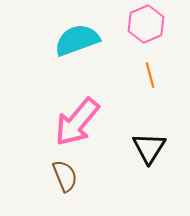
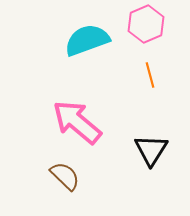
cyan semicircle: moved 10 px right
pink arrow: rotated 90 degrees clockwise
black triangle: moved 2 px right, 2 px down
brown semicircle: rotated 24 degrees counterclockwise
